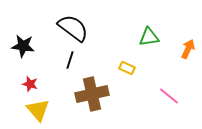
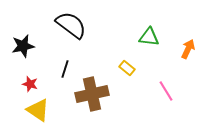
black semicircle: moved 2 px left, 3 px up
green triangle: rotated 15 degrees clockwise
black star: rotated 20 degrees counterclockwise
black line: moved 5 px left, 9 px down
yellow rectangle: rotated 14 degrees clockwise
pink line: moved 3 px left, 5 px up; rotated 20 degrees clockwise
yellow triangle: rotated 15 degrees counterclockwise
